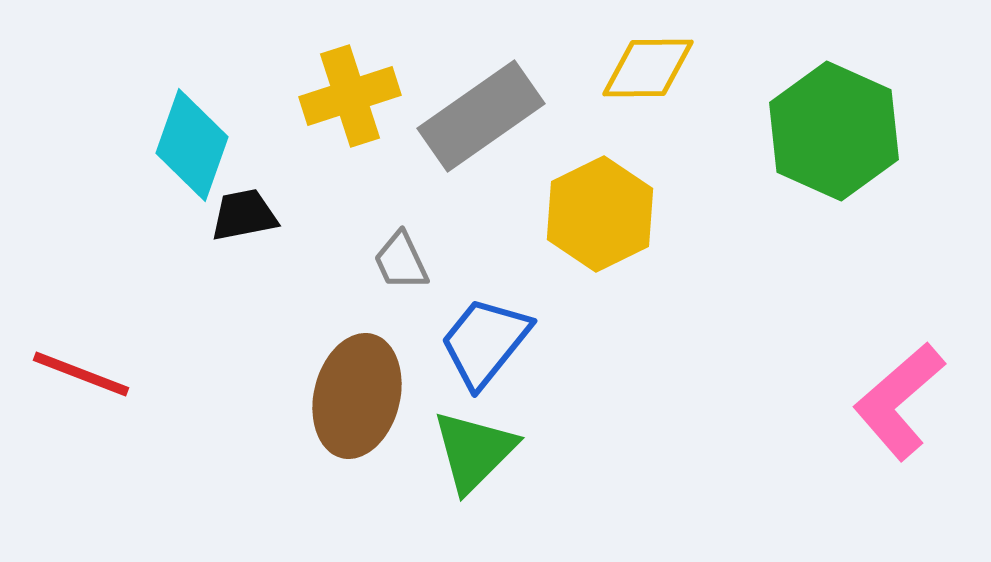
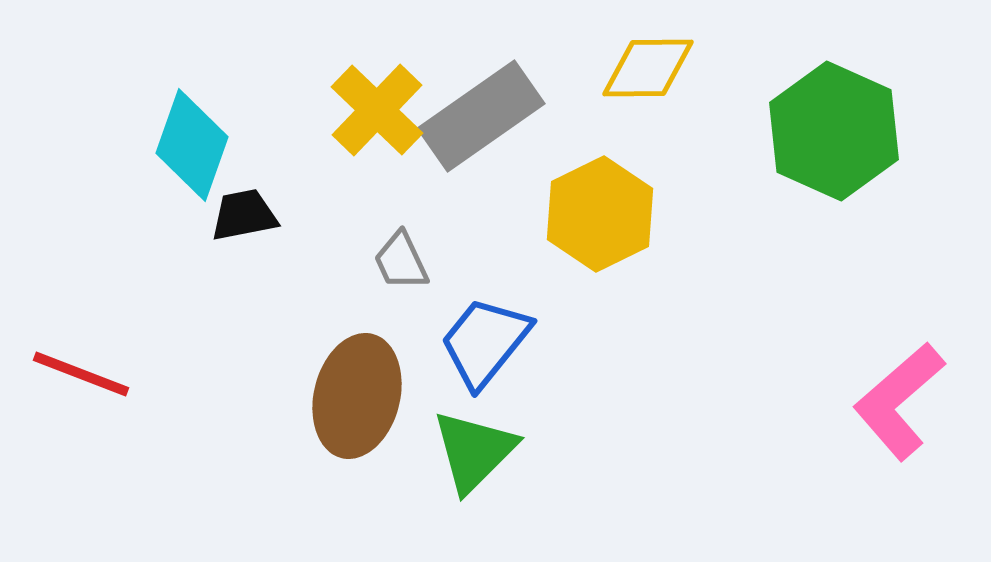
yellow cross: moved 27 px right, 14 px down; rotated 28 degrees counterclockwise
